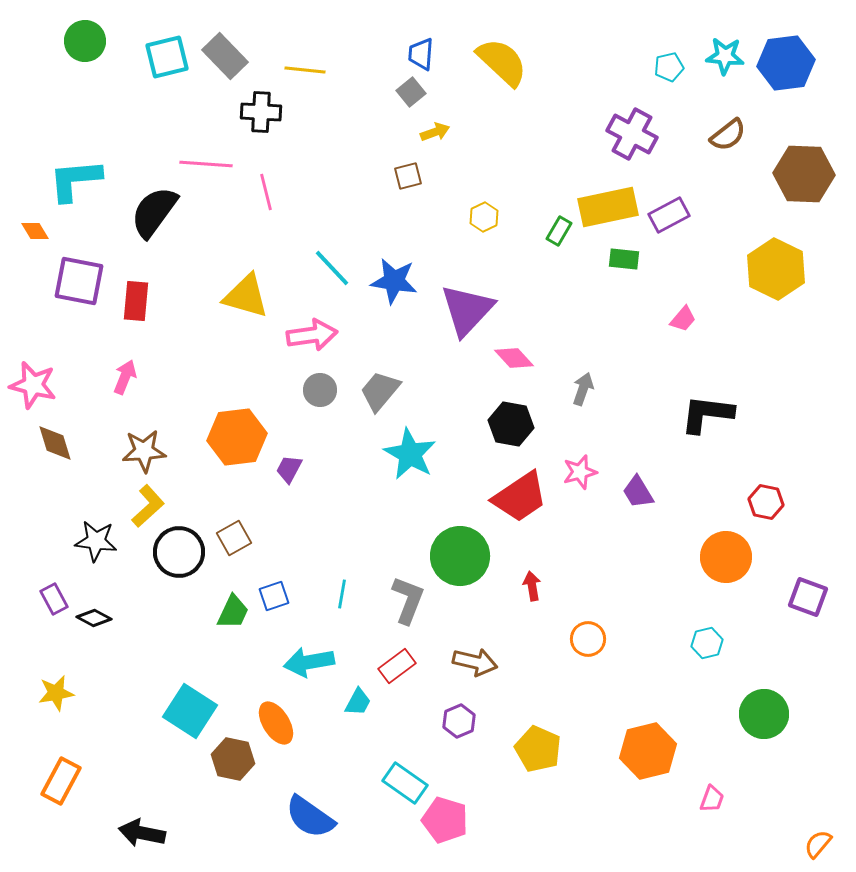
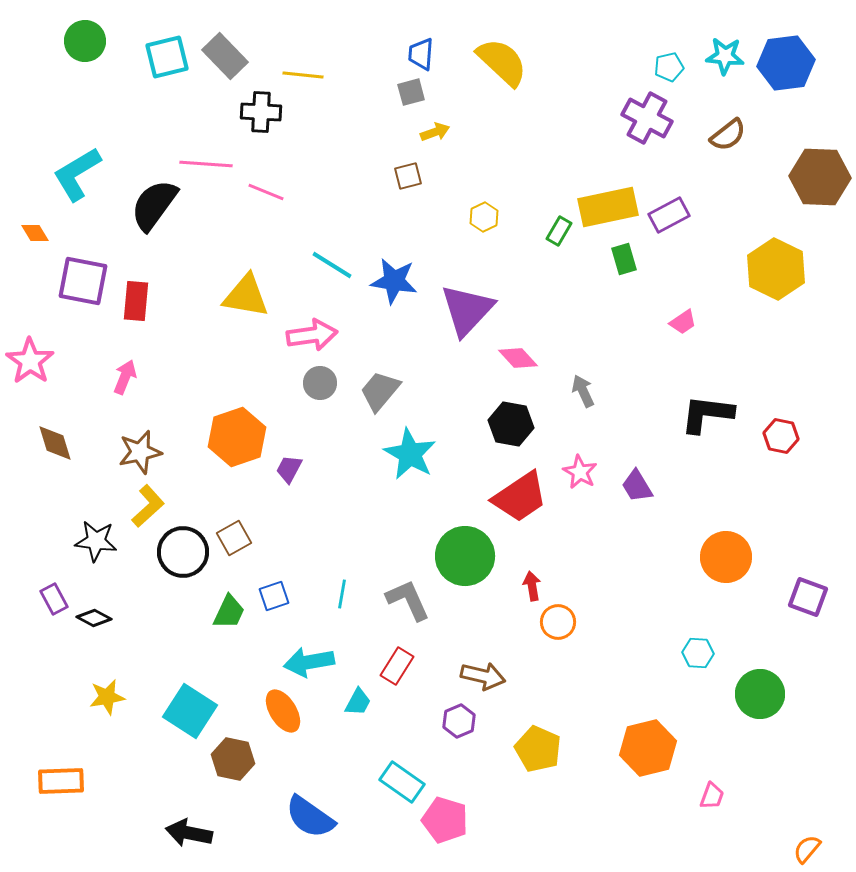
yellow line at (305, 70): moved 2 px left, 5 px down
gray square at (411, 92): rotated 24 degrees clockwise
purple cross at (632, 134): moved 15 px right, 16 px up
brown hexagon at (804, 174): moved 16 px right, 3 px down
cyan L-shape at (75, 180): moved 2 px right, 6 px up; rotated 26 degrees counterclockwise
pink line at (266, 192): rotated 54 degrees counterclockwise
black semicircle at (154, 212): moved 7 px up
orange diamond at (35, 231): moved 2 px down
green rectangle at (624, 259): rotated 68 degrees clockwise
cyan line at (332, 268): moved 3 px up; rotated 15 degrees counterclockwise
purple square at (79, 281): moved 4 px right
yellow triangle at (246, 296): rotated 6 degrees counterclockwise
pink trapezoid at (683, 319): moved 3 px down; rotated 16 degrees clockwise
pink diamond at (514, 358): moved 4 px right
pink star at (33, 385): moved 3 px left, 24 px up; rotated 21 degrees clockwise
gray arrow at (583, 389): moved 2 px down; rotated 44 degrees counterclockwise
gray circle at (320, 390): moved 7 px up
orange hexagon at (237, 437): rotated 12 degrees counterclockwise
brown star at (144, 451): moved 4 px left, 1 px down; rotated 9 degrees counterclockwise
pink star at (580, 472): rotated 28 degrees counterclockwise
purple trapezoid at (638, 492): moved 1 px left, 6 px up
red hexagon at (766, 502): moved 15 px right, 66 px up
black circle at (179, 552): moved 4 px right
green circle at (460, 556): moved 5 px right
gray L-shape at (408, 600): rotated 45 degrees counterclockwise
green trapezoid at (233, 612): moved 4 px left
orange circle at (588, 639): moved 30 px left, 17 px up
cyan hexagon at (707, 643): moved 9 px left, 10 px down; rotated 16 degrees clockwise
brown arrow at (475, 662): moved 8 px right, 14 px down
red rectangle at (397, 666): rotated 21 degrees counterclockwise
yellow star at (56, 693): moved 51 px right, 4 px down
green circle at (764, 714): moved 4 px left, 20 px up
orange ellipse at (276, 723): moved 7 px right, 12 px up
orange hexagon at (648, 751): moved 3 px up
orange rectangle at (61, 781): rotated 60 degrees clockwise
cyan rectangle at (405, 783): moved 3 px left, 1 px up
pink trapezoid at (712, 799): moved 3 px up
black arrow at (142, 833): moved 47 px right
orange semicircle at (818, 844): moved 11 px left, 5 px down
